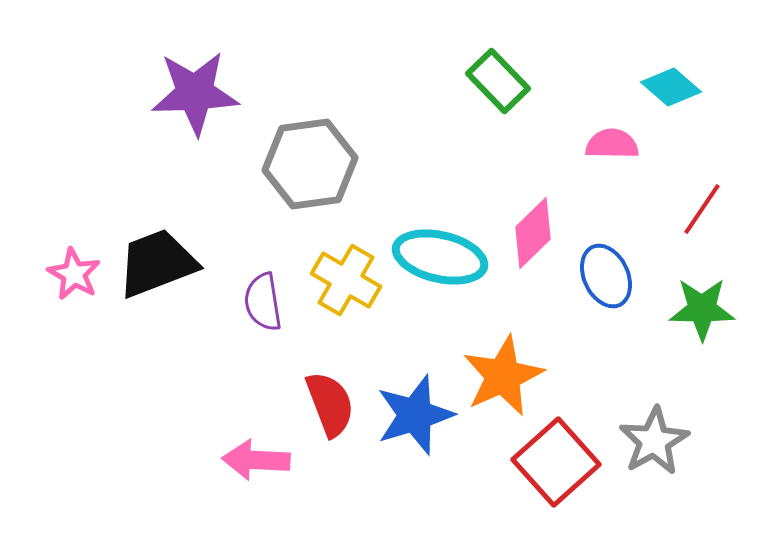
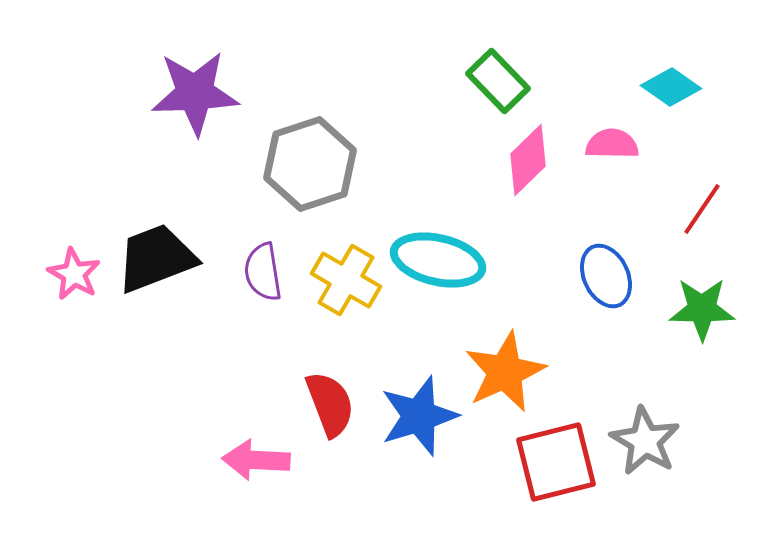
cyan diamond: rotated 6 degrees counterclockwise
gray hexagon: rotated 10 degrees counterclockwise
pink diamond: moved 5 px left, 73 px up
cyan ellipse: moved 2 px left, 3 px down
black trapezoid: moved 1 px left, 5 px up
purple semicircle: moved 30 px up
orange star: moved 2 px right, 4 px up
blue star: moved 4 px right, 1 px down
gray star: moved 9 px left; rotated 12 degrees counterclockwise
red square: rotated 28 degrees clockwise
